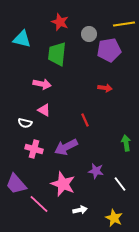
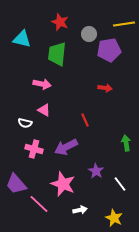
purple star: rotated 21 degrees clockwise
